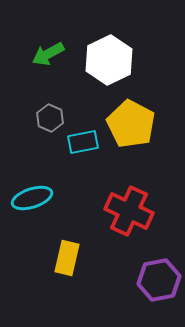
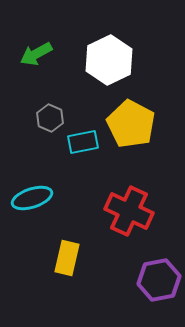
green arrow: moved 12 px left
